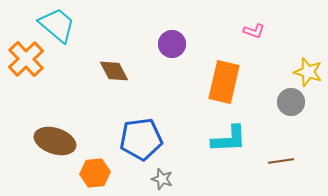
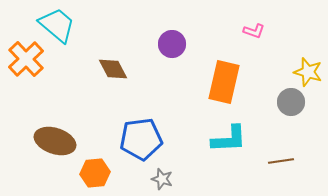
brown diamond: moved 1 px left, 2 px up
